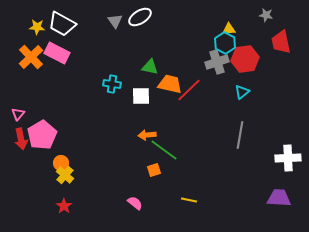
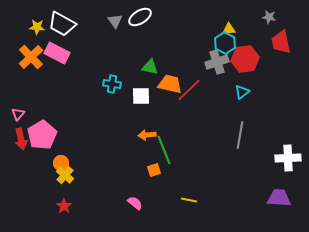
gray star: moved 3 px right, 2 px down
green line: rotated 32 degrees clockwise
